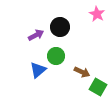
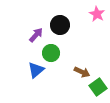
black circle: moved 2 px up
purple arrow: rotated 21 degrees counterclockwise
green circle: moved 5 px left, 3 px up
blue triangle: moved 2 px left
green square: rotated 24 degrees clockwise
